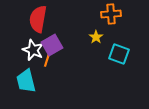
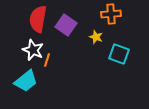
yellow star: rotated 16 degrees counterclockwise
purple square: moved 14 px right, 20 px up; rotated 25 degrees counterclockwise
cyan trapezoid: rotated 115 degrees counterclockwise
